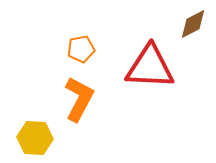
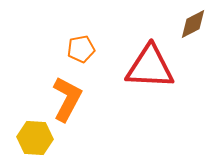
orange L-shape: moved 12 px left
